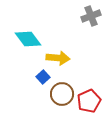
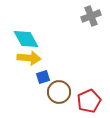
cyan diamond: moved 2 px left; rotated 8 degrees clockwise
yellow arrow: moved 29 px left
blue square: rotated 24 degrees clockwise
brown circle: moved 3 px left, 2 px up
